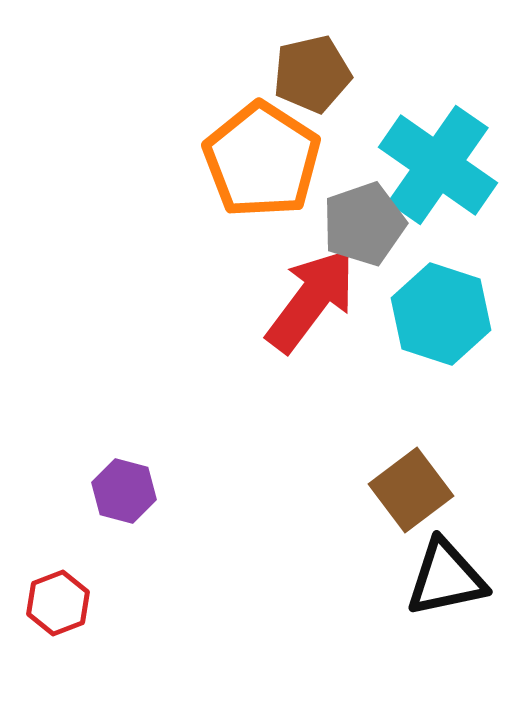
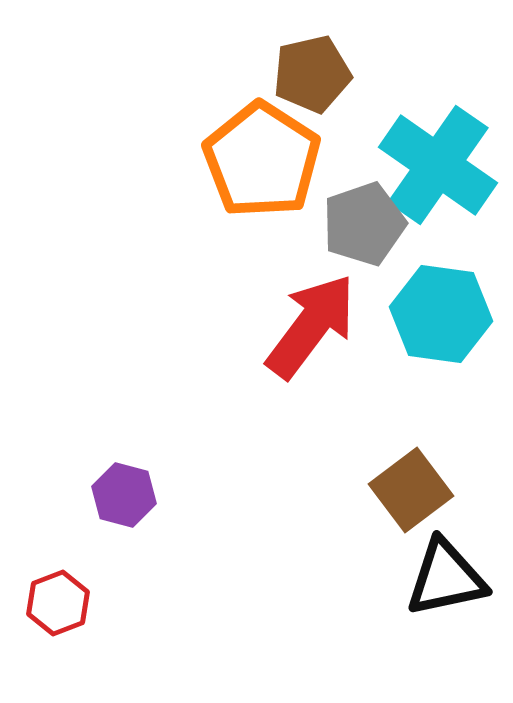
red arrow: moved 26 px down
cyan hexagon: rotated 10 degrees counterclockwise
purple hexagon: moved 4 px down
